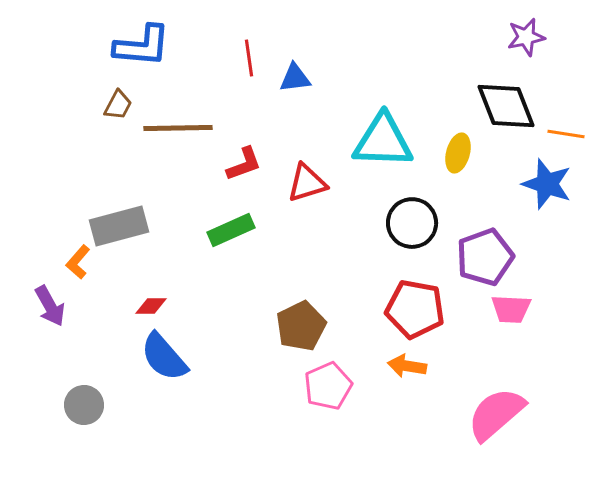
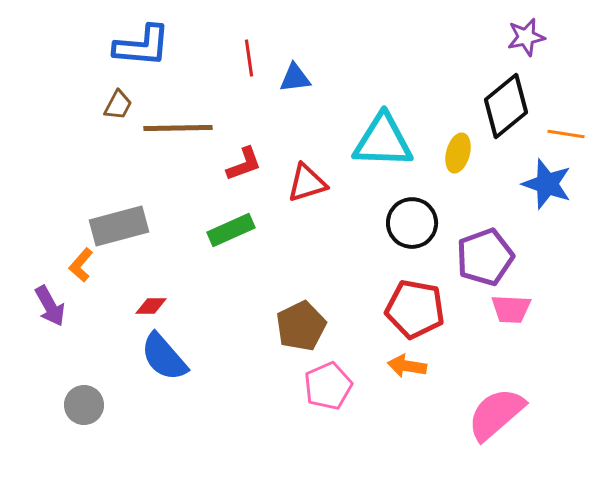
black diamond: rotated 72 degrees clockwise
orange L-shape: moved 3 px right, 3 px down
